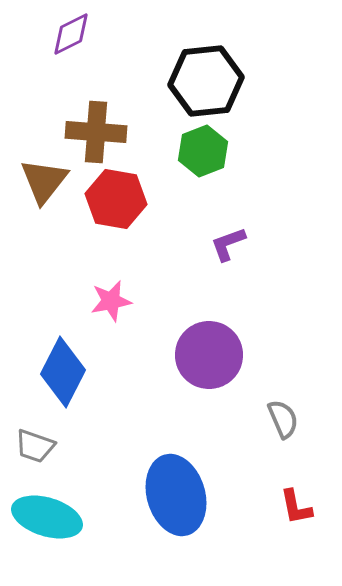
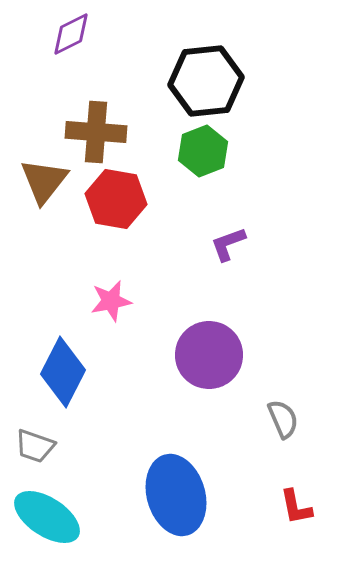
cyan ellipse: rotated 16 degrees clockwise
